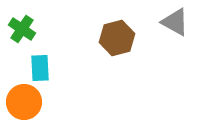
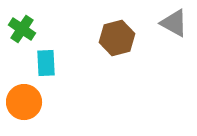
gray triangle: moved 1 px left, 1 px down
cyan rectangle: moved 6 px right, 5 px up
